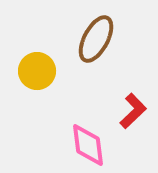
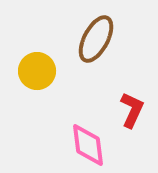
red L-shape: moved 1 px left, 1 px up; rotated 21 degrees counterclockwise
